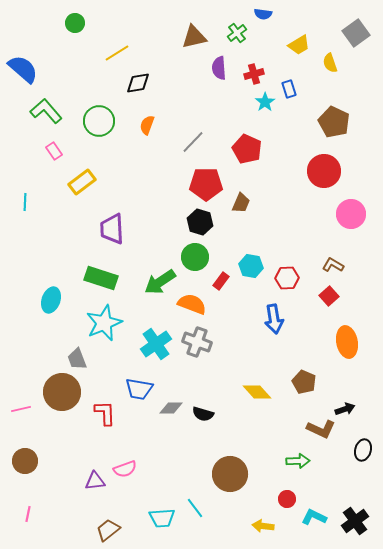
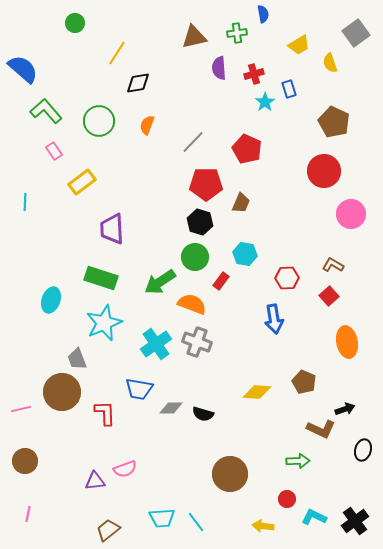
blue semicircle at (263, 14): rotated 108 degrees counterclockwise
green cross at (237, 33): rotated 30 degrees clockwise
yellow line at (117, 53): rotated 25 degrees counterclockwise
cyan hexagon at (251, 266): moved 6 px left, 12 px up
yellow diamond at (257, 392): rotated 44 degrees counterclockwise
cyan line at (195, 508): moved 1 px right, 14 px down
